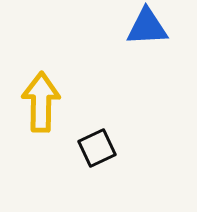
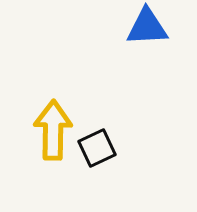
yellow arrow: moved 12 px right, 28 px down
